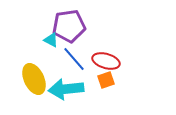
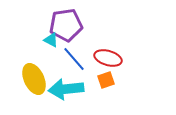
purple pentagon: moved 3 px left, 1 px up
red ellipse: moved 2 px right, 3 px up
